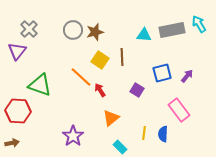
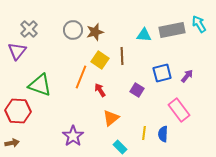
brown line: moved 1 px up
orange line: rotated 70 degrees clockwise
